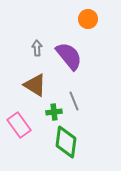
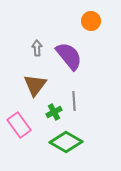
orange circle: moved 3 px right, 2 px down
brown triangle: rotated 35 degrees clockwise
gray line: rotated 18 degrees clockwise
green cross: rotated 21 degrees counterclockwise
green diamond: rotated 68 degrees counterclockwise
